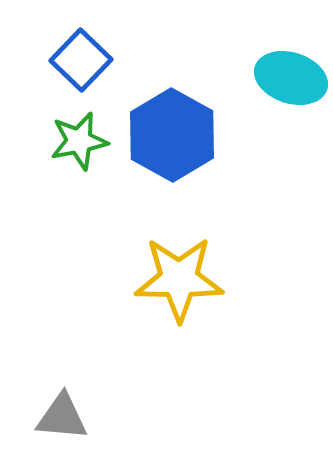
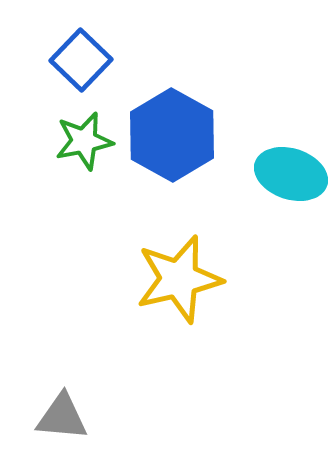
cyan ellipse: moved 96 px down
green star: moved 5 px right
yellow star: rotated 14 degrees counterclockwise
